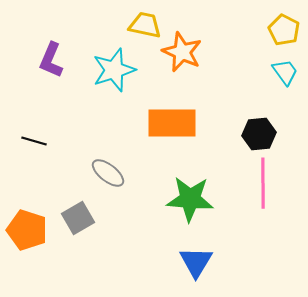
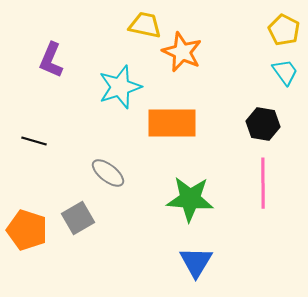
cyan star: moved 6 px right, 17 px down
black hexagon: moved 4 px right, 10 px up; rotated 16 degrees clockwise
